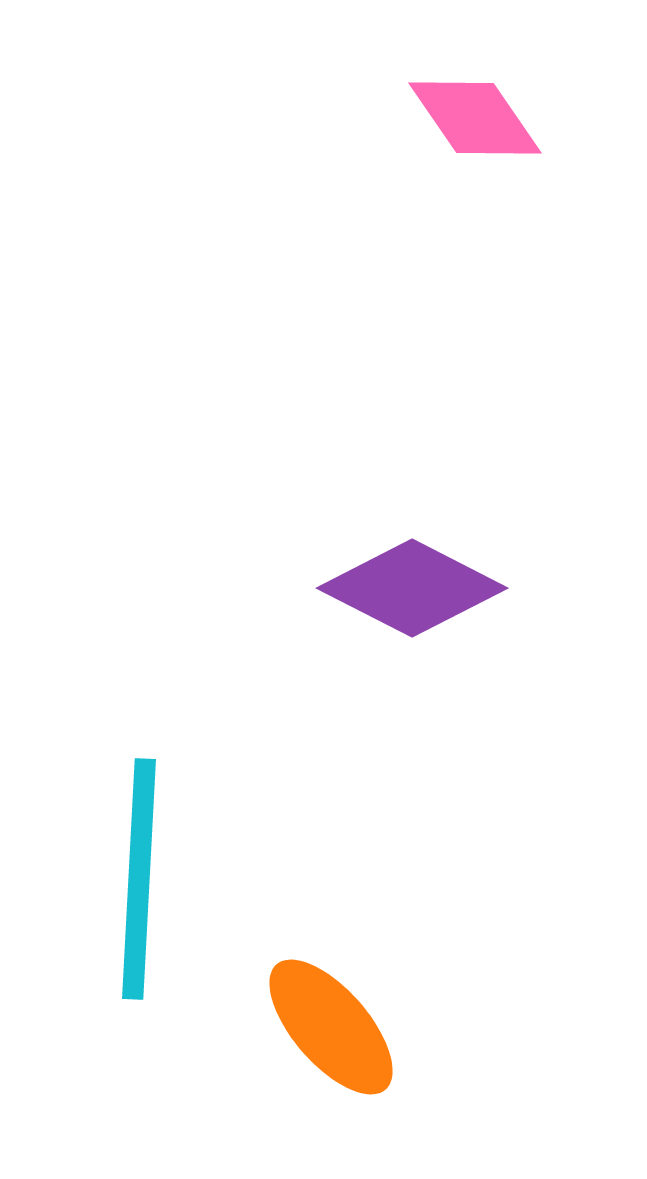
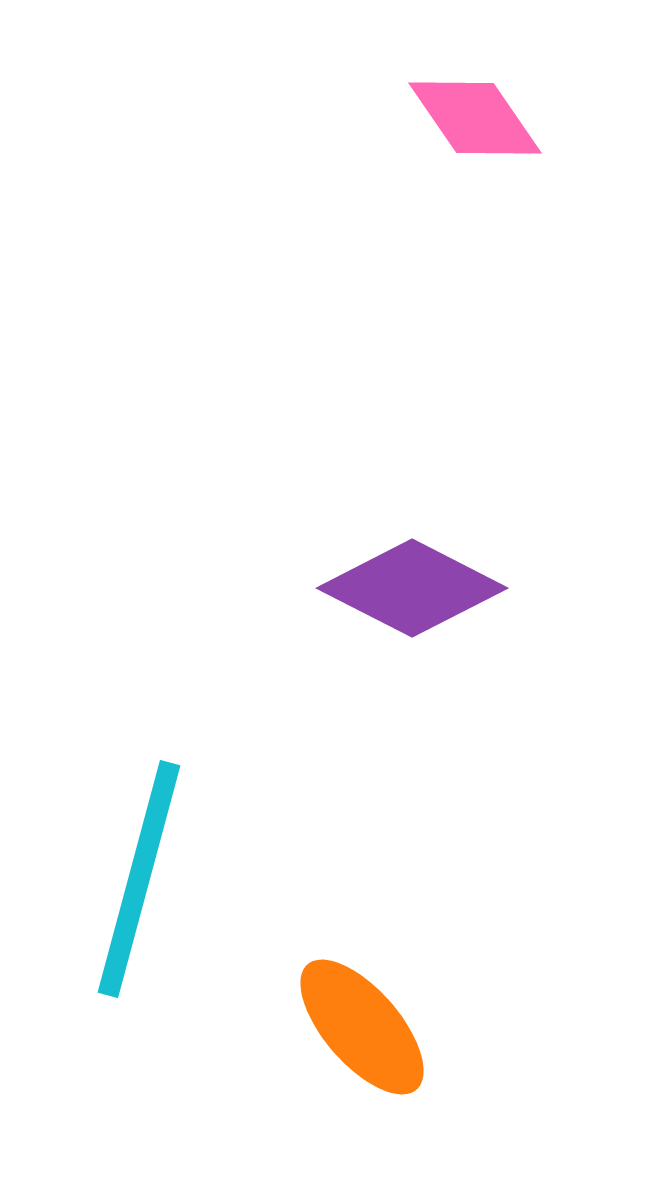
cyan line: rotated 12 degrees clockwise
orange ellipse: moved 31 px right
